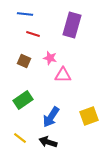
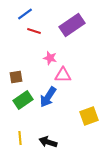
blue line: rotated 42 degrees counterclockwise
purple rectangle: rotated 40 degrees clockwise
red line: moved 1 px right, 3 px up
brown square: moved 8 px left, 16 px down; rotated 32 degrees counterclockwise
blue arrow: moved 3 px left, 20 px up
yellow line: rotated 48 degrees clockwise
